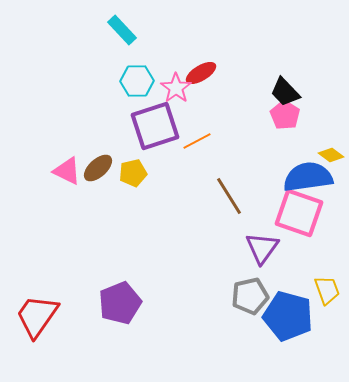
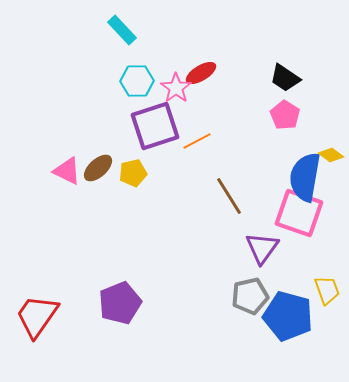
black trapezoid: moved 14 px up; rotated 12 degrees counterclockwise
blue semicircle: moved 3 px left; rotated 72 degrees counterclockwise
